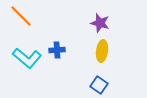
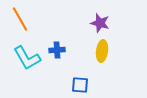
orange line: moved 1 px left, 3 px down; rotated 15 degrees clockwise
cyan L-shape: rotated 20 degrees clockwise
blue square: moved 19 px left; rotated 30 degrees counterclockwise
